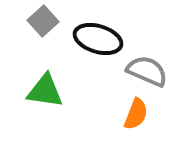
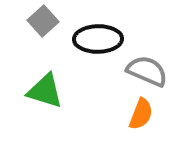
black ellipse: rotated 18 degrees counterclockwise
green triangle: rotated 9 degrees clockwise
orange semicircle: moved 5 px right
